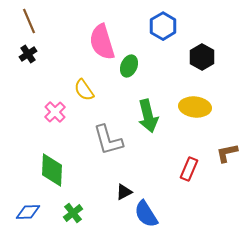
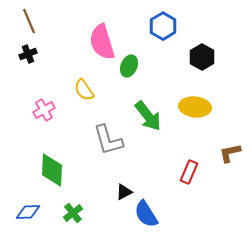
black cross: rotated 12 degrees clockwise
pink cross: moved 11 px left, 2 px up; rotated 15 degrees clockwise
green arrow: rotated 24 degrees counterclockwise
brown L-shape: moved 3 px right
red rectangle: moved 3 px down
